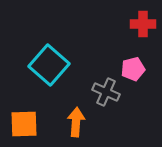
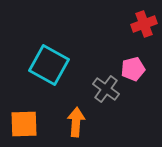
red cross: moved 1 px right; rotated 20 degrees counterclockwise
cyan square: rotated 12 degrees counterclockwise
gray cross: moved 3 px up; rotated 12 degrees clockwise
